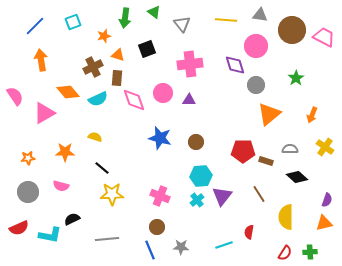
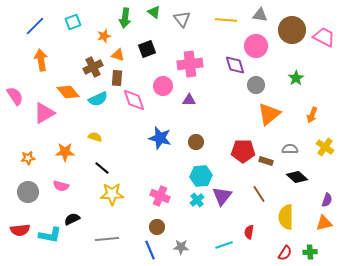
gray triangle at (182, 24): moved 5 px up
pink circle at (163, 93): moved 7 px up
red semicircle at (19, 228): moved 1 px right, 2 px down; rotated 18 degrees clockwise
